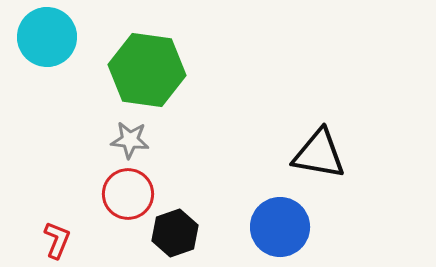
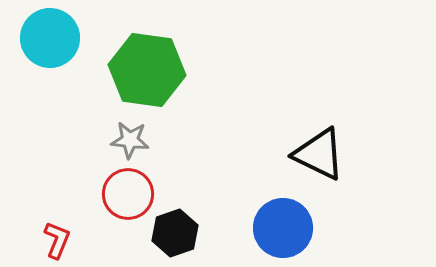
cyan circle: moved 3 px right, 1 px down
black triangle: rotated 16 degrees clockwise
blue circle: moved 3 px right, 1 px down
